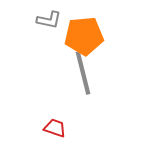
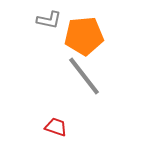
gray line: moved 1 px right, 3 px down; rotated 24 degrees counterclockwise
red trapezoid: moved 1 px right, 1 px up
